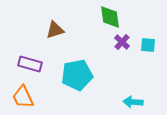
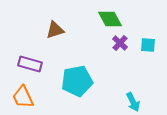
green diamond: moved 2 px down; rotated 20 degrees counterclockwise
purple cross: moved 2 px left, 1 px down
cyan pentagon: moved 6 px down
cyan arrow: rotated 120 degrees counterclockwise
